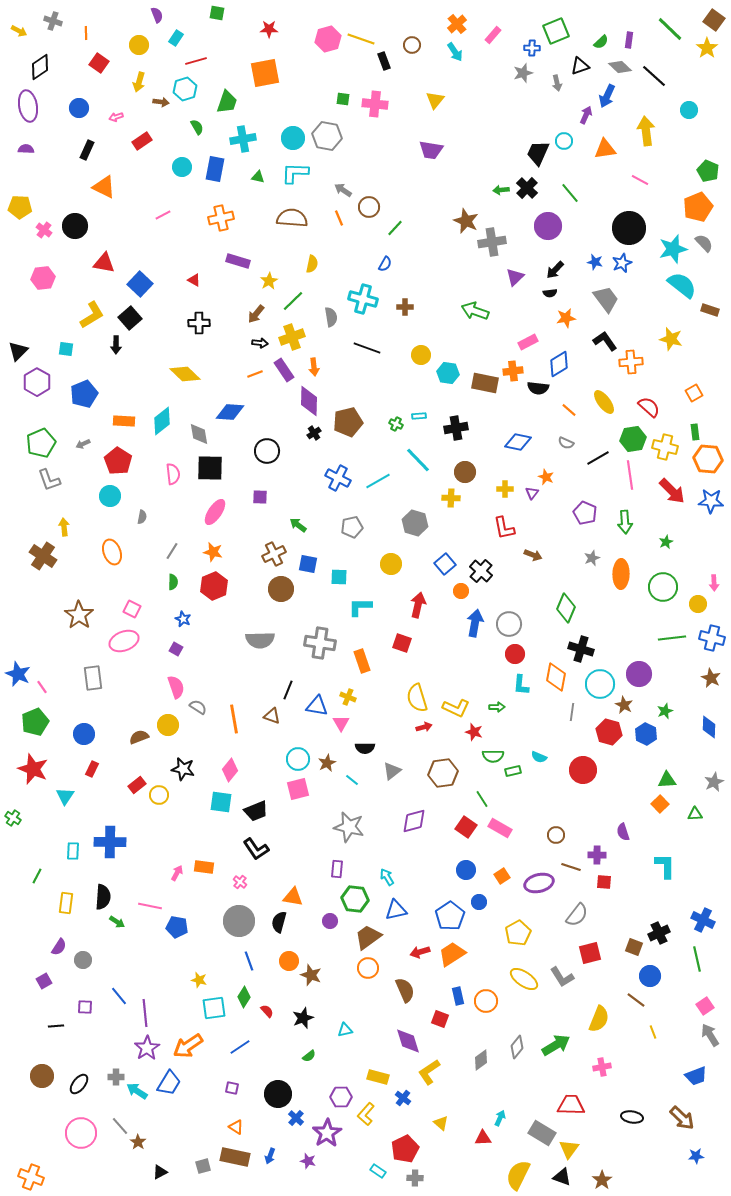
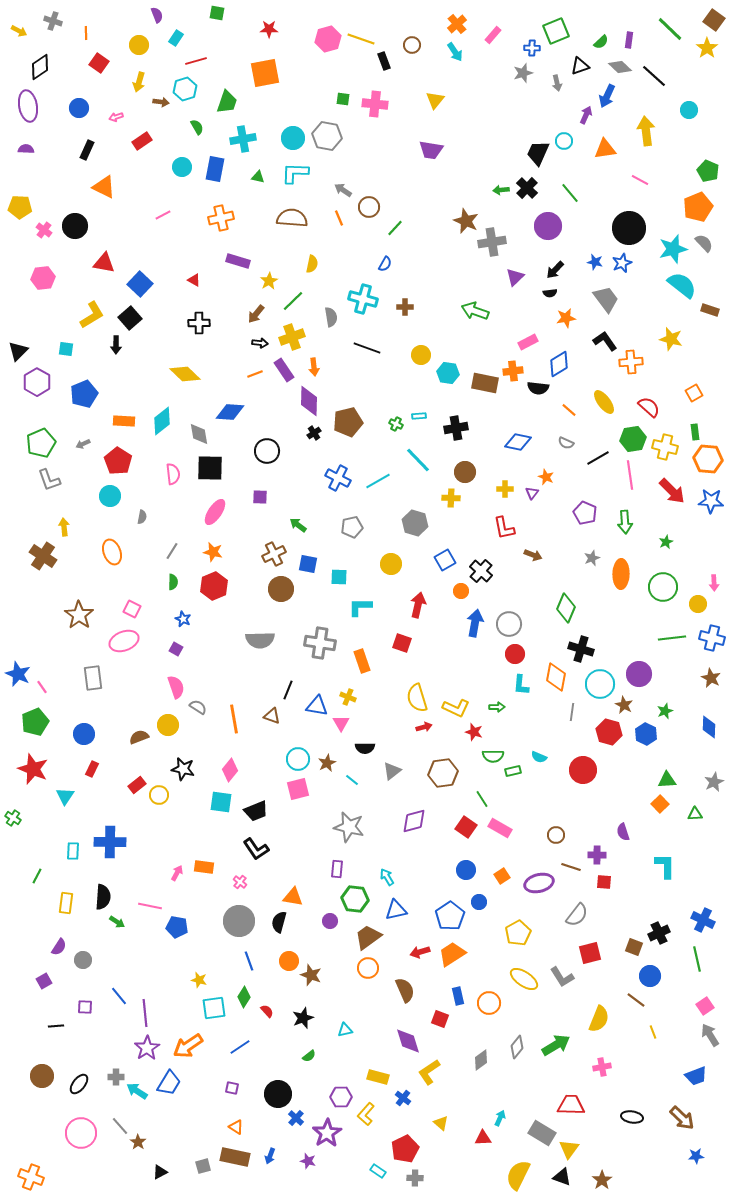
blue square at (445, 564): moved 4 px up; rotated 10 degrees clockwise
orange circle at (486, 1001): moved 3 px right, 2 px down
